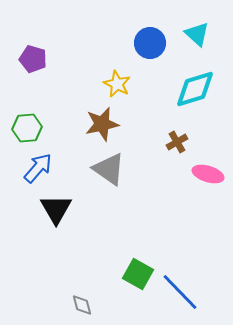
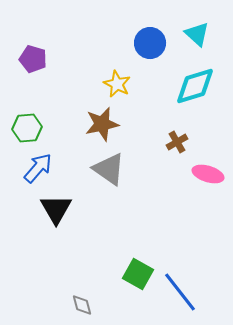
cyan diamond: moved 3 px up
blue line: rotated 6 degrees clockwise
